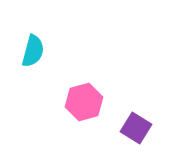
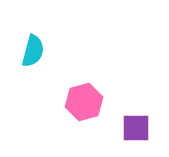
purple square: rotated 32 degrees counterclockwise
